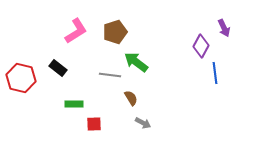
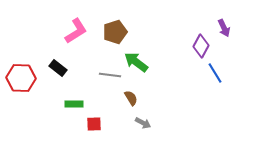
blue line: rotated 25 degrees counterclockwise
red hexagon: rotated 12 degrees counterclockwise
